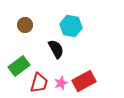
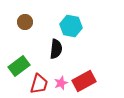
brown circle: moved 3 px up
black semicircle: rotated 36 degrees clockwise
red trapezoid: moved 1 px down
